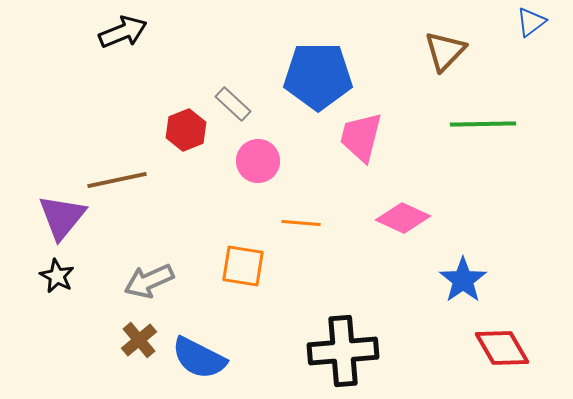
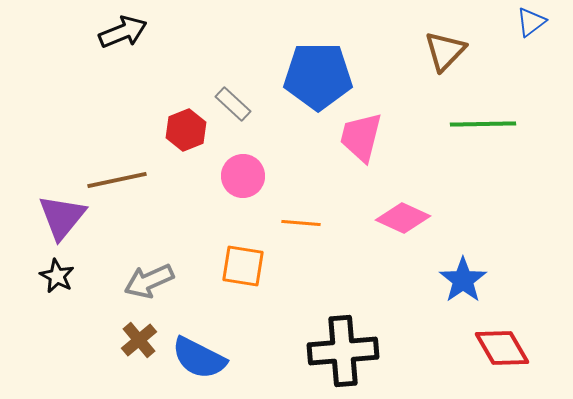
pink circle: moved 15 px left, 15 px down
